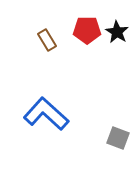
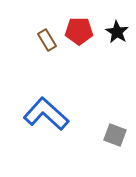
red pentagon: moved 8 px left, 1 px down
gray square: moved 3 px left, 3 px up
